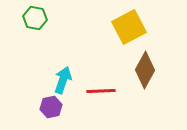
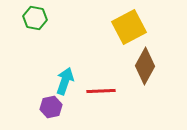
brown diamond: moved 4 px up
cyan arrow: moved 2 px right, 1 px down
